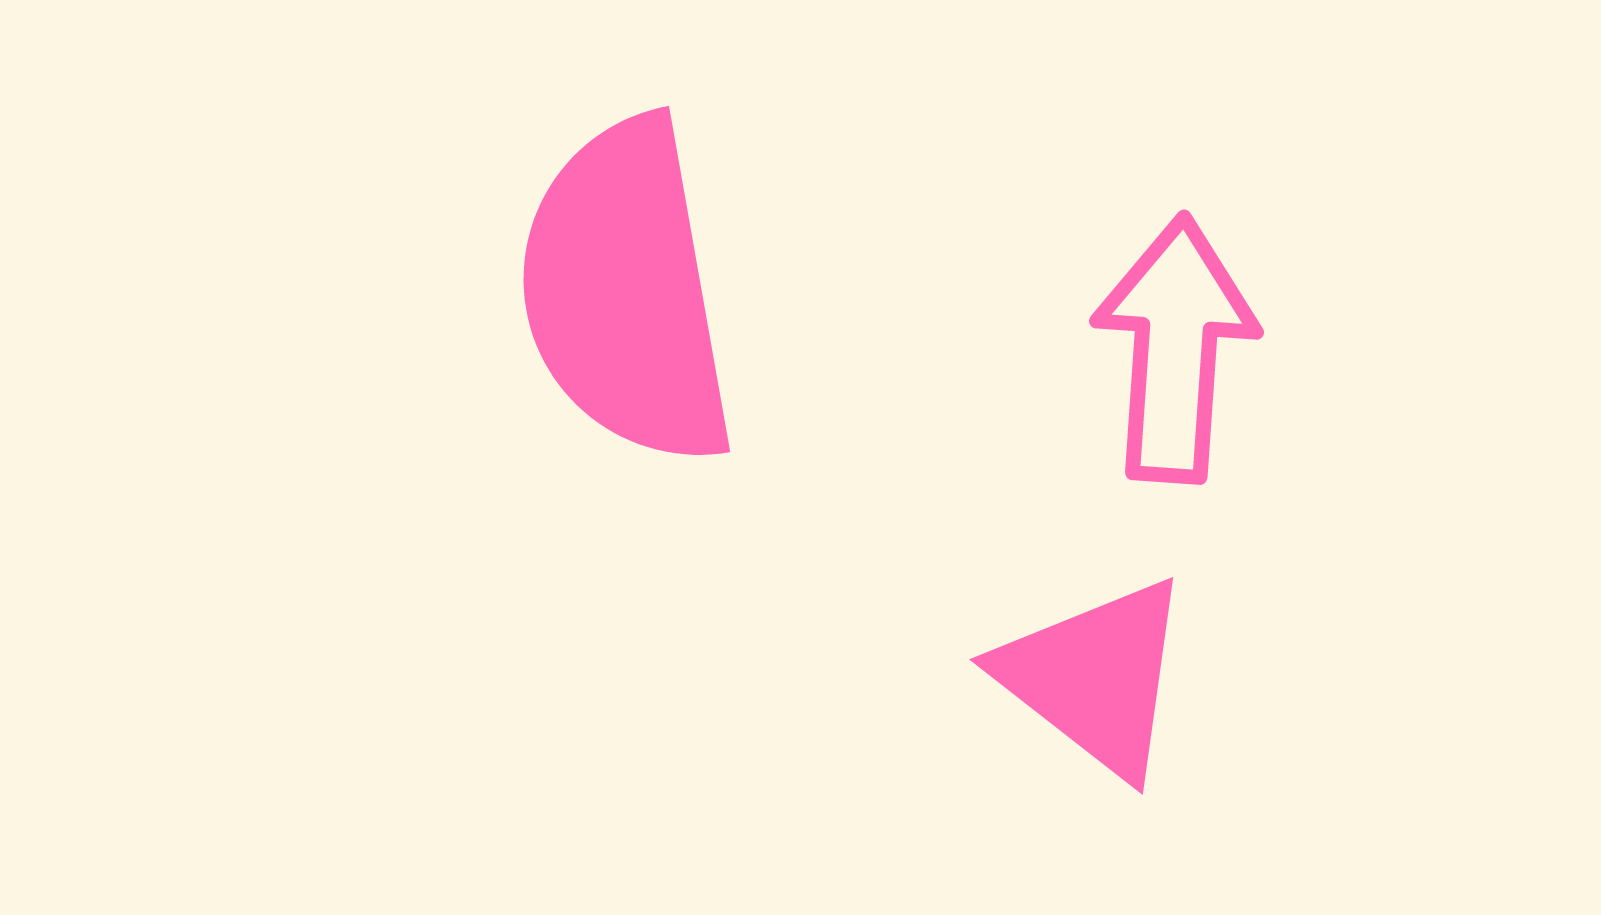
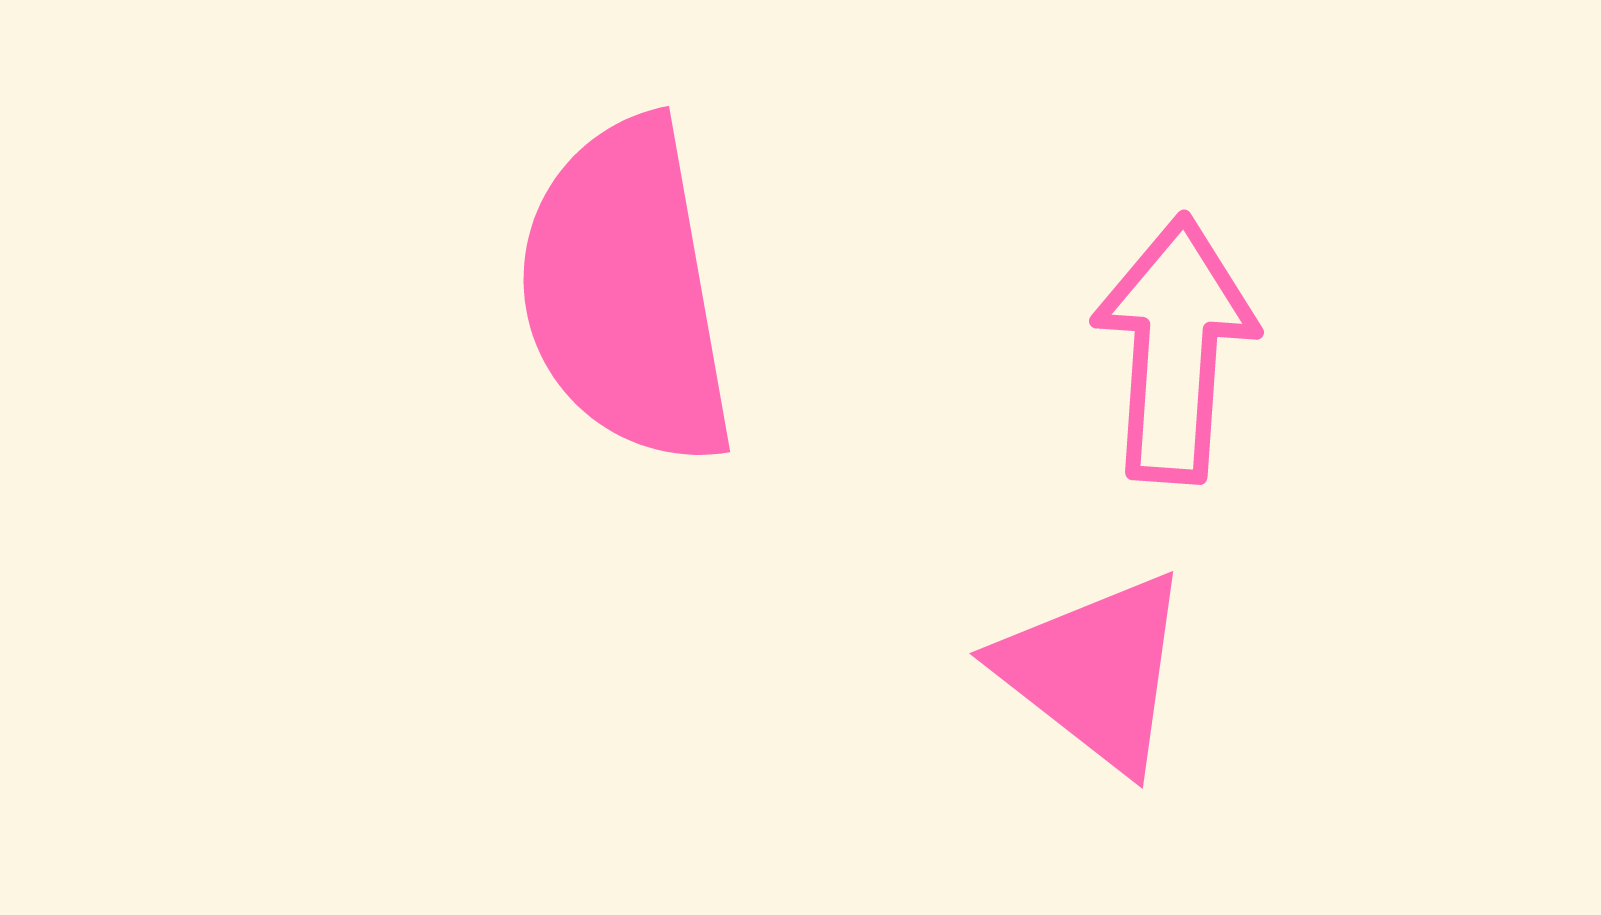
pink triangle: moved 6 px up
